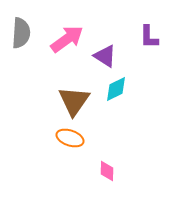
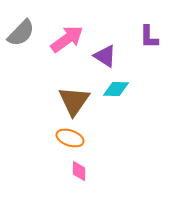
gray semicircle: rotated 40 degrees clockwise
cyan diamond: rotated 28 degrees clockwise
pink diamond: moved 28 px left
